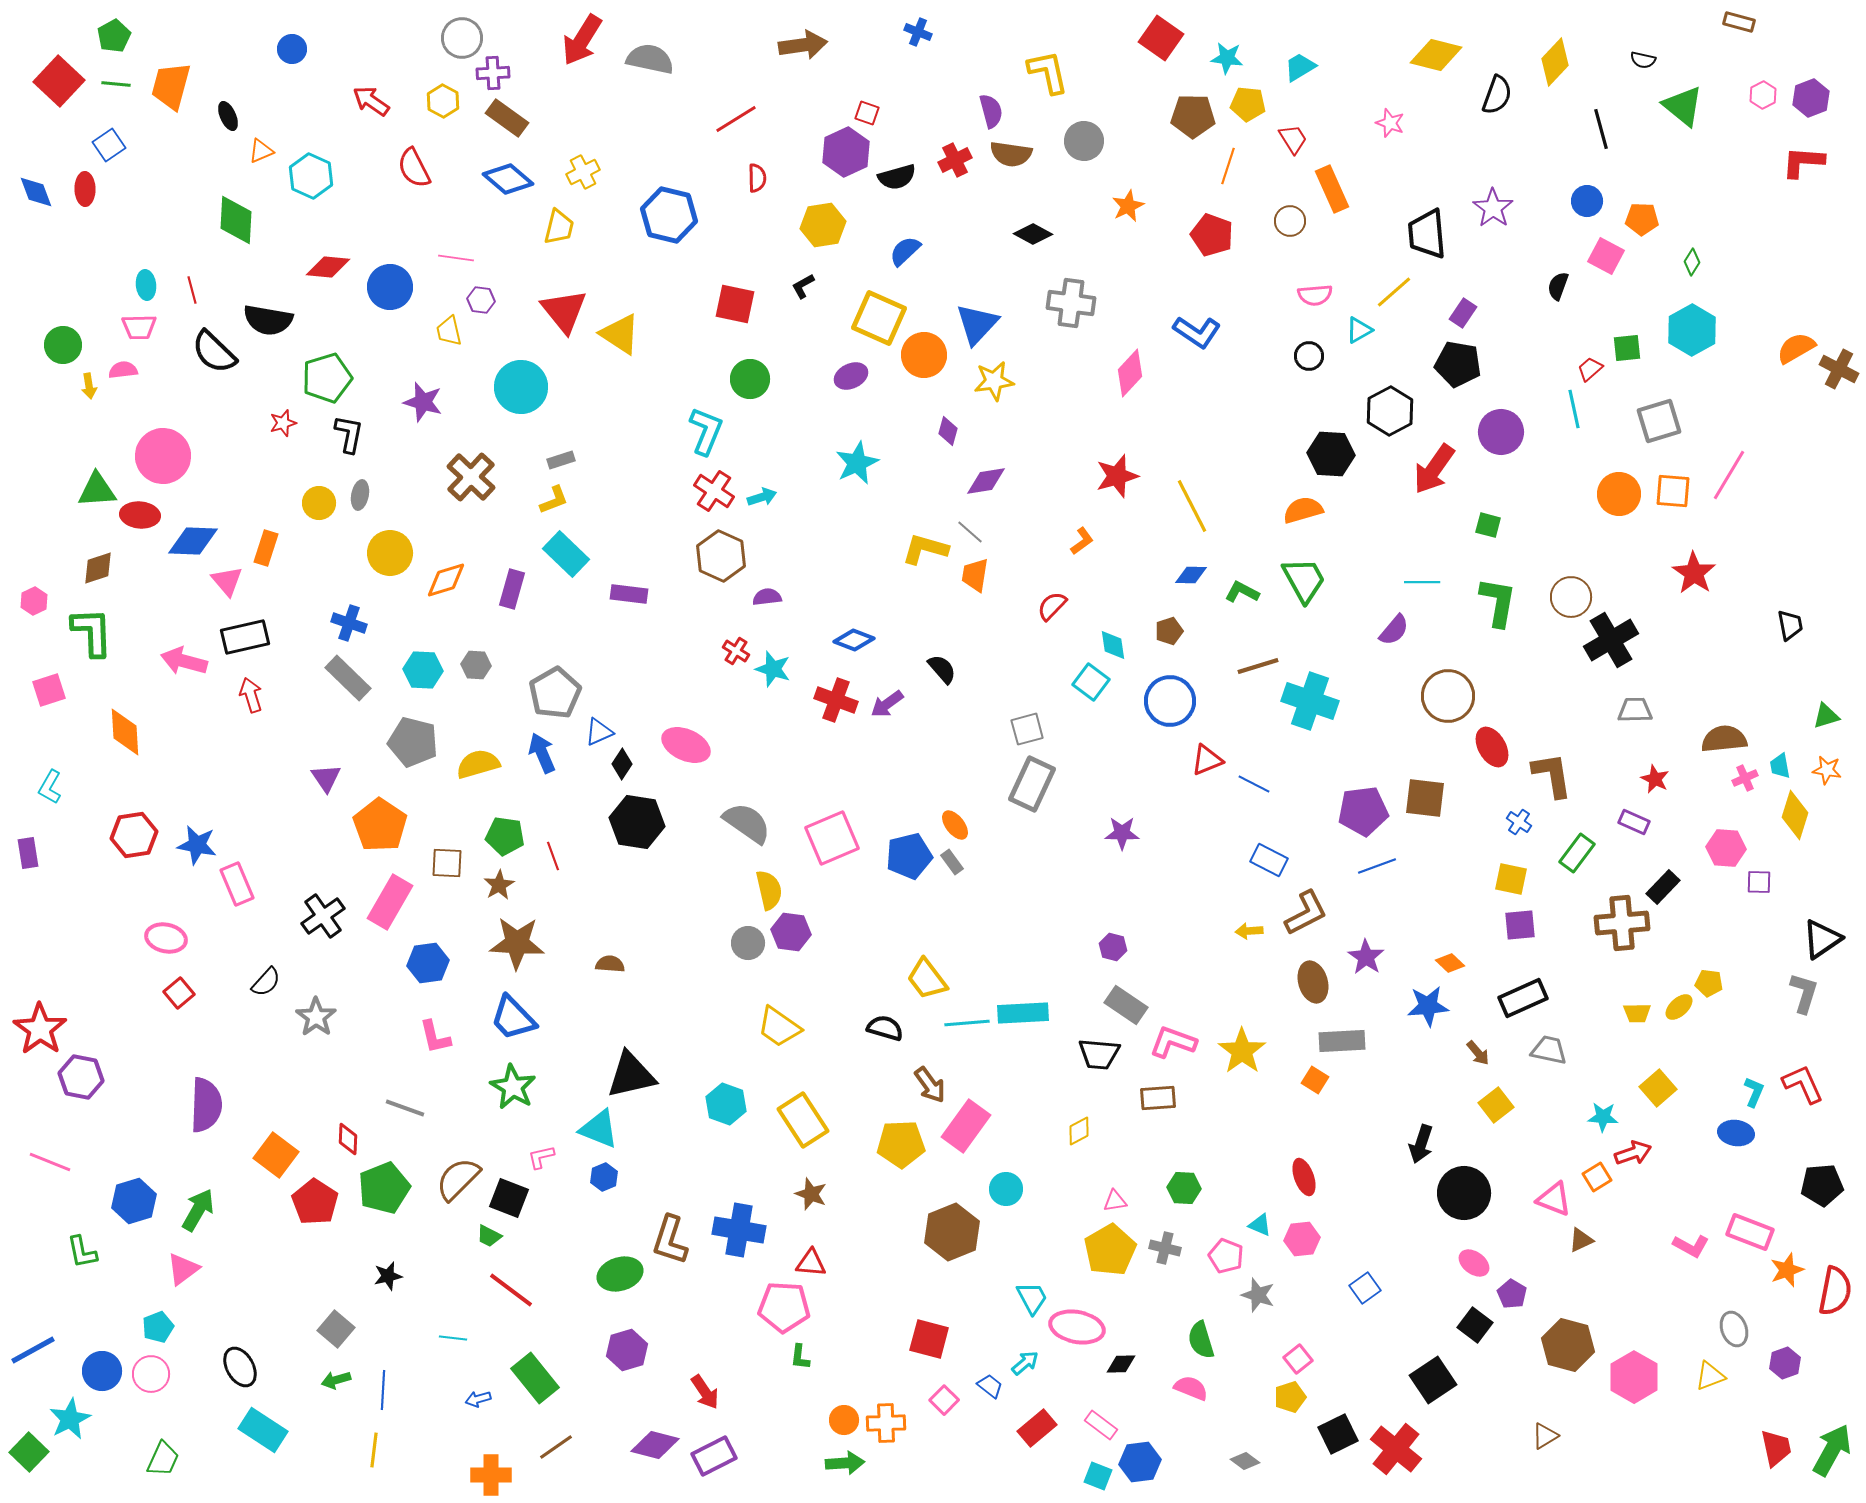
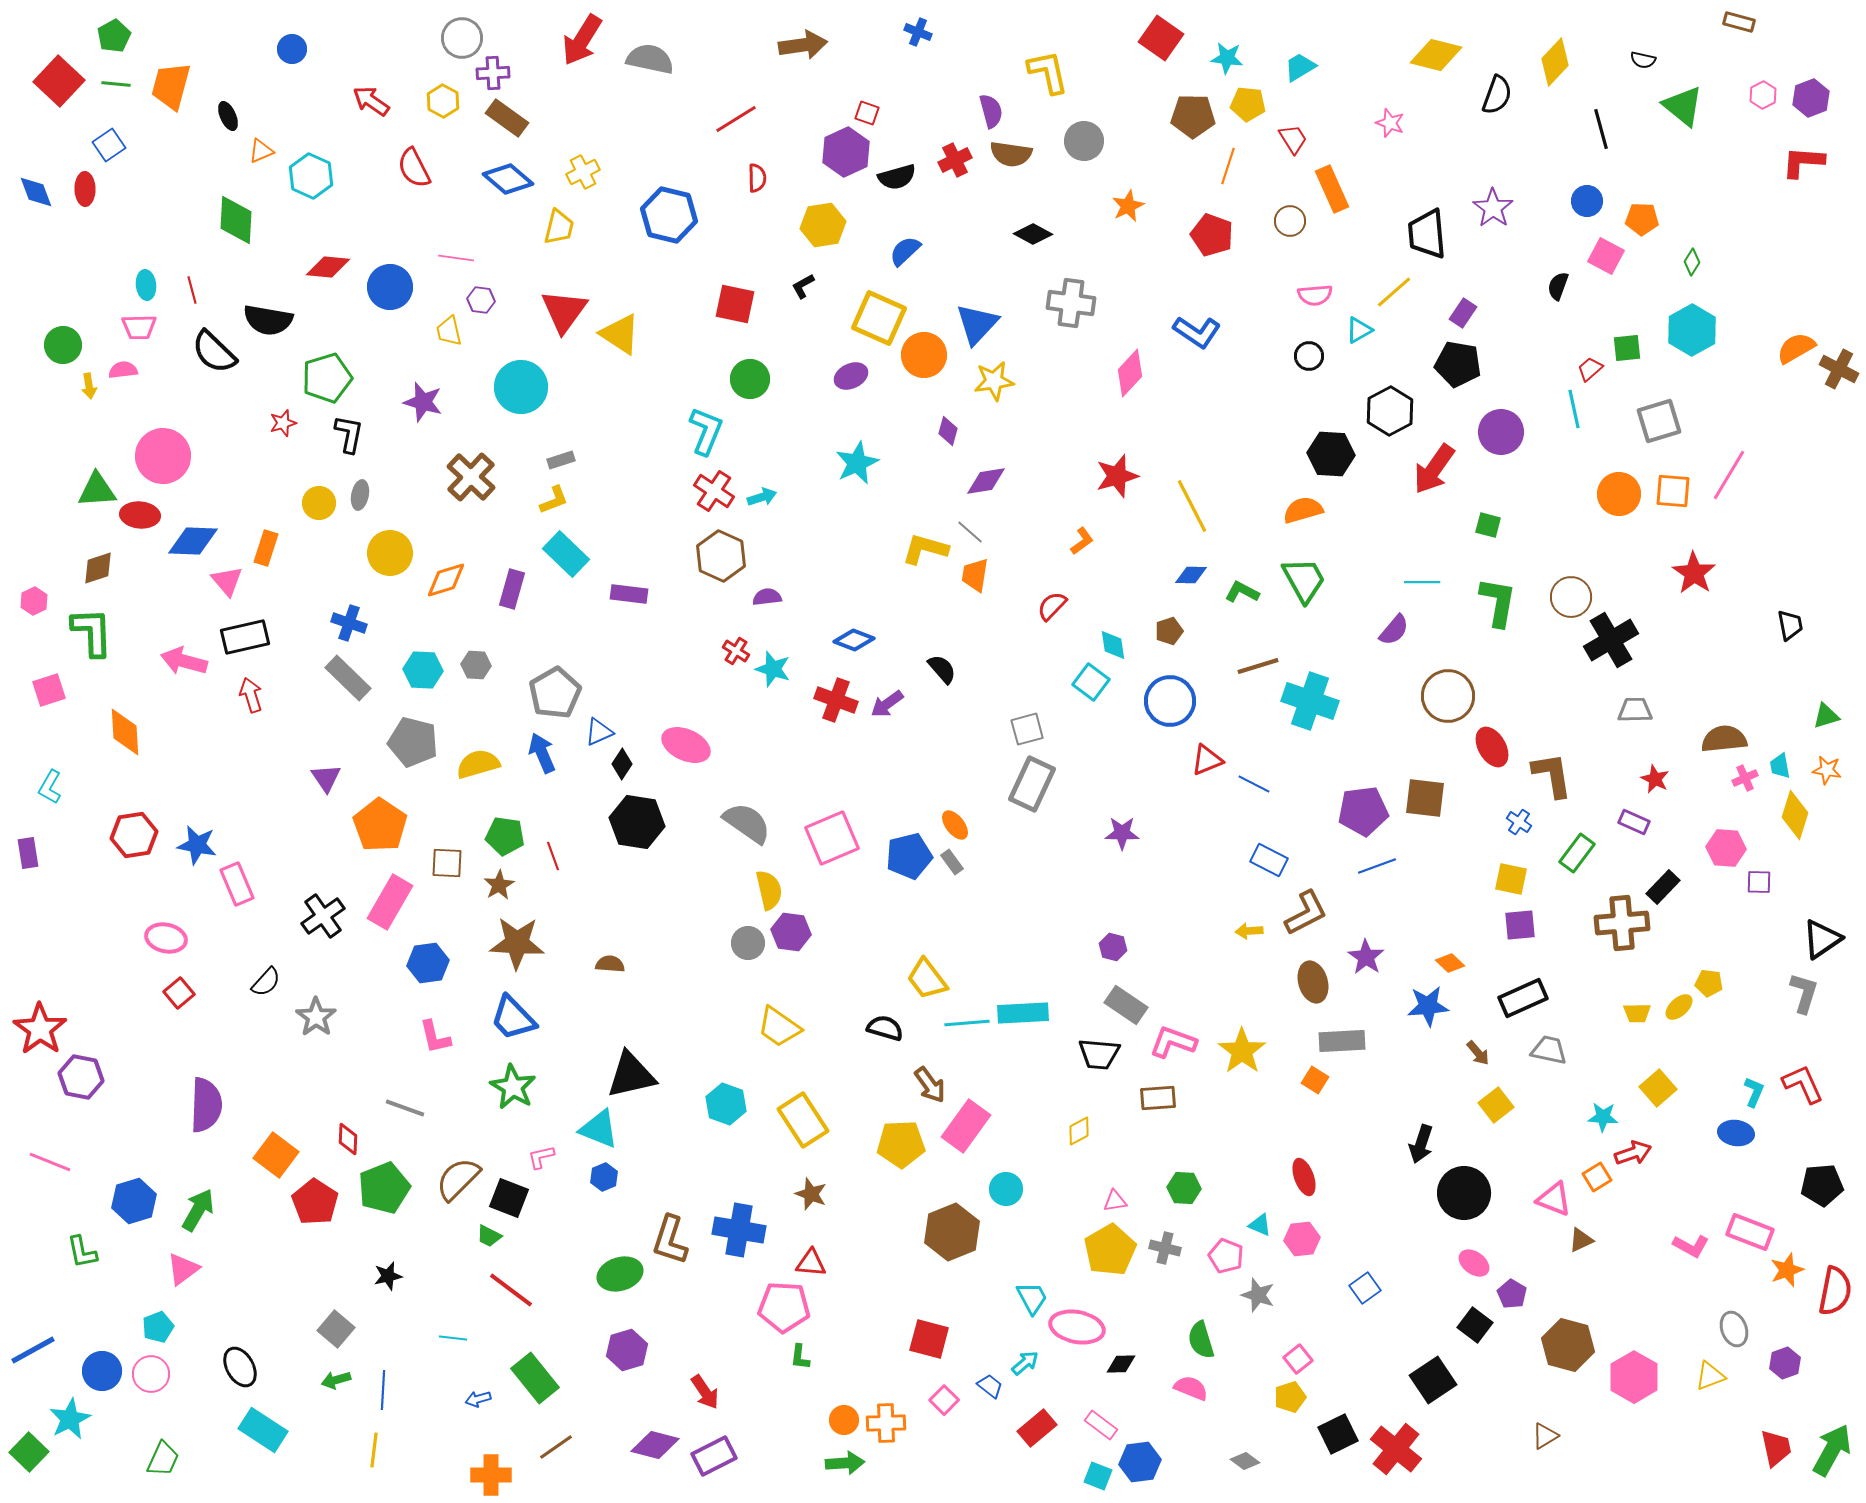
red triangle at (564, 311): rotated 15 degrees clockwise
